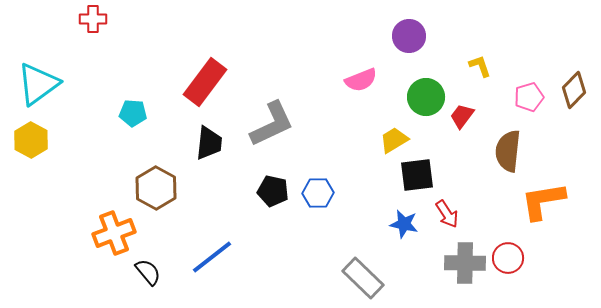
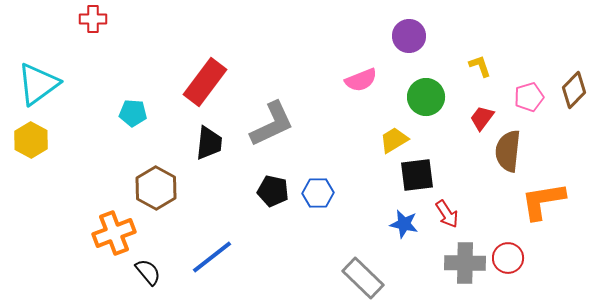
red trapezoid: moved 20 px right, 2 px down
